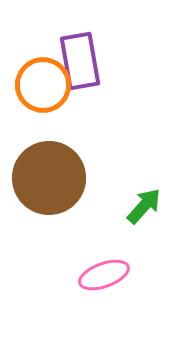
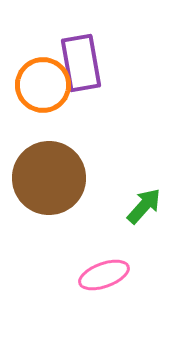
purple rectangle: moved 1 px right, 2 px down
